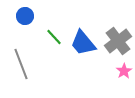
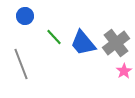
gray cross: moved 2 px left, 2 px down
